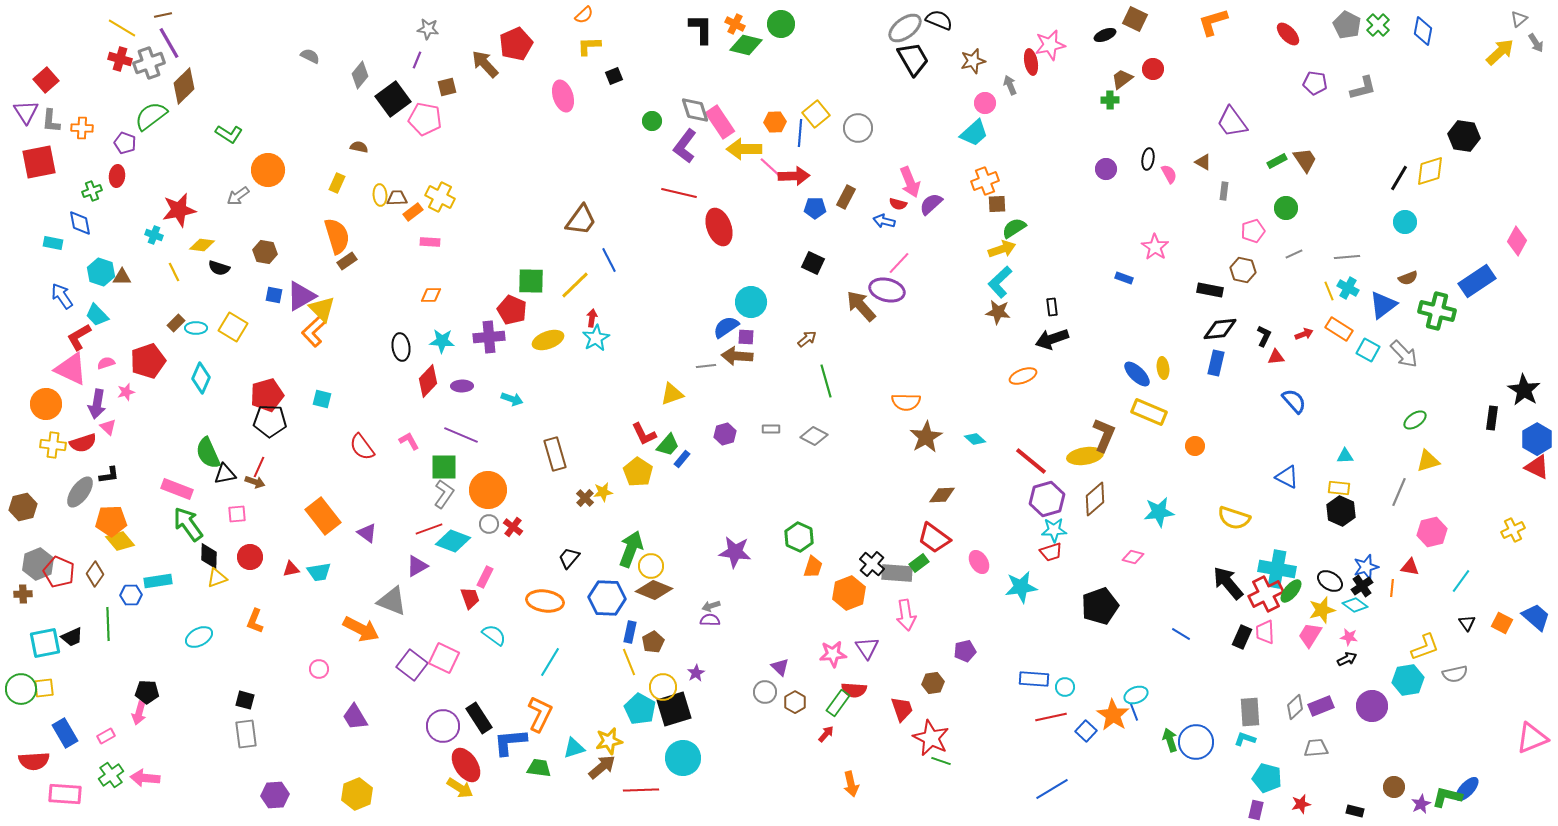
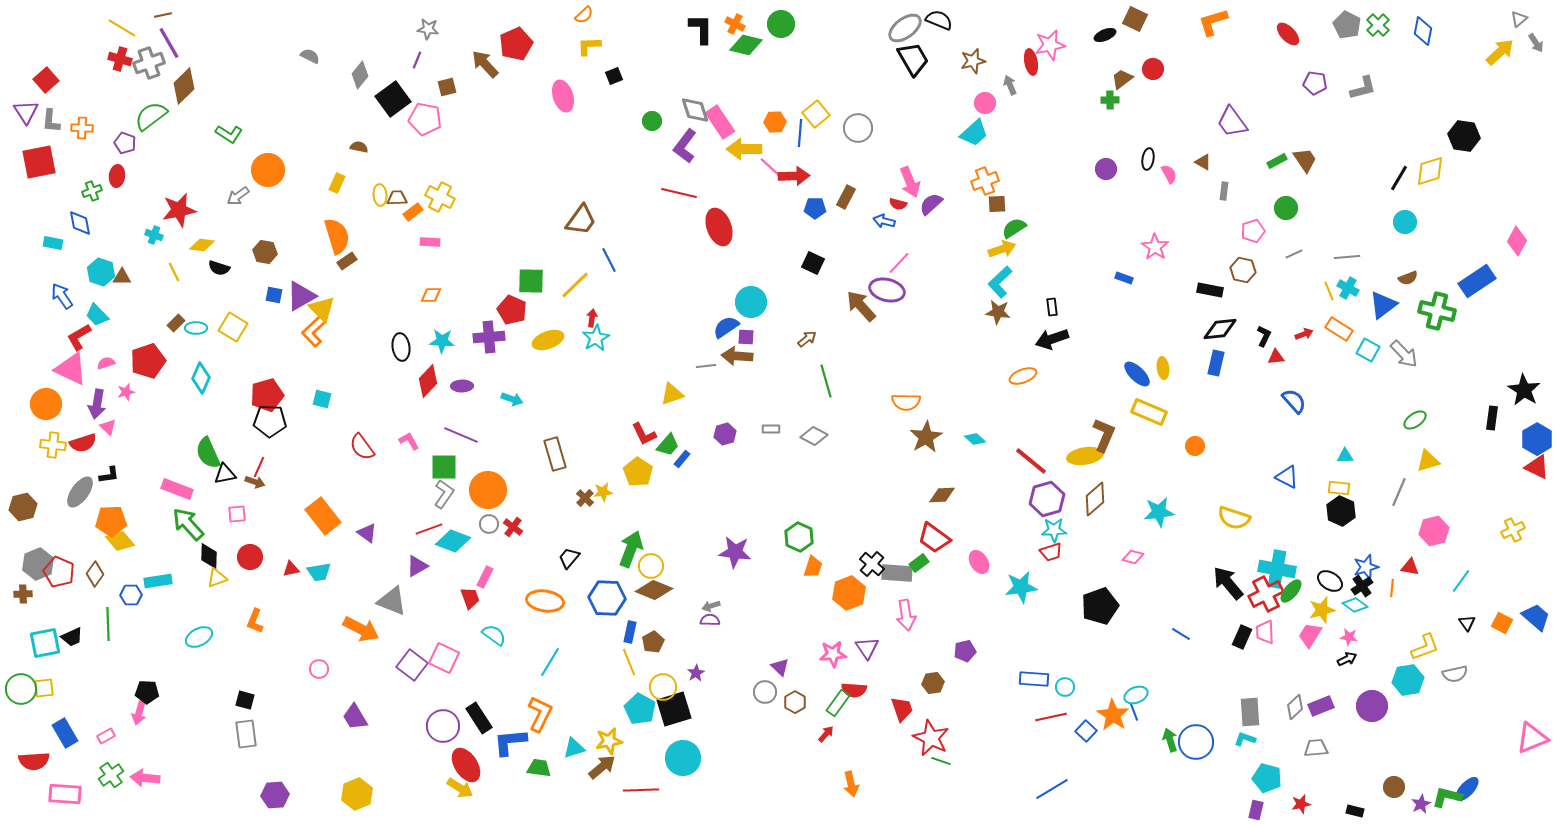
green arrow at (188, 524): rotated 6 degrees counterclockwise
pink hexagon at (1432, 532): moved 2 px right, 1 px up
